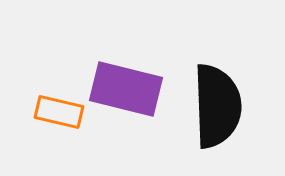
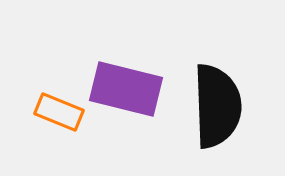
orange rectangle: rotated 9 degrees clockwise
